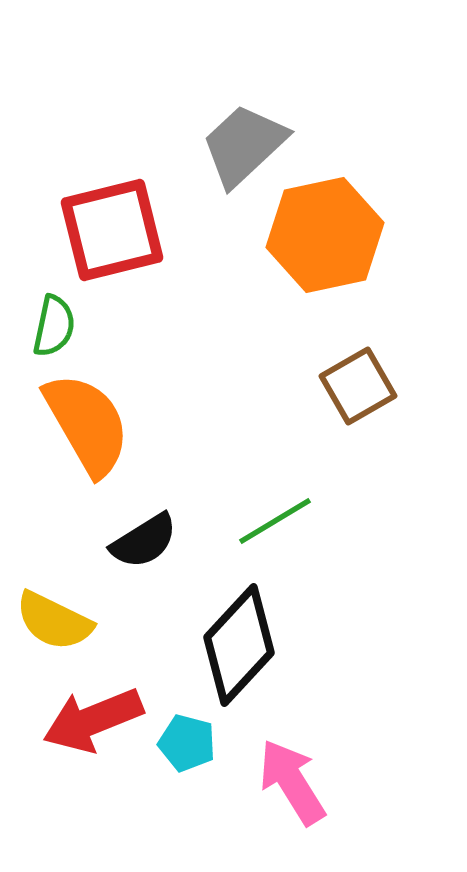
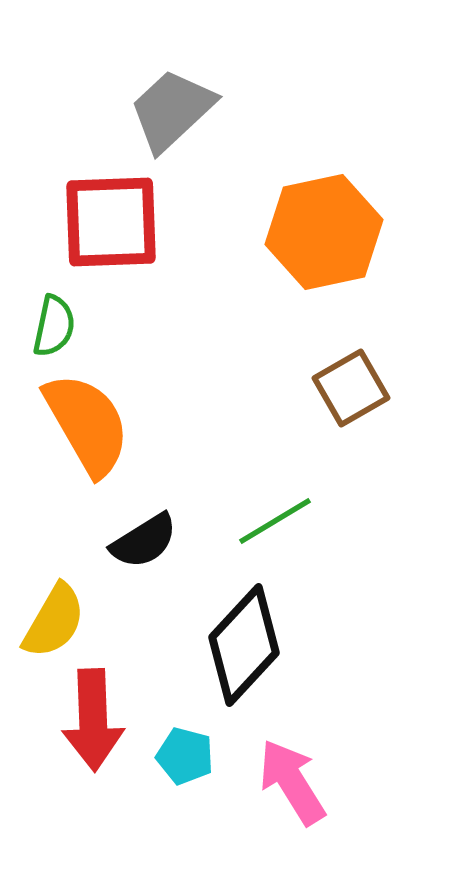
gray trapezoid: moved 72 px left, 35 px up
red square: moved 1 px left, 8 px up; rotated 12 degrees clockwise
orange hexagon: moved 1 px left, 3 px up
brown square: moved 7 px left, 2 px down
yellow semicircle: rotated 86 degrees counterclockwise
black diamond: moved 5 px right
red arrow: rotated 70 degrees counterclockwise
cyan pentagon: moved 2 px left, 13 px down
